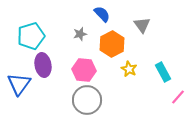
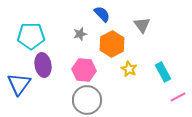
cyan pentagon: rotated 16 degrees clockwise
pink line: rotated 21 degrees clockwise
